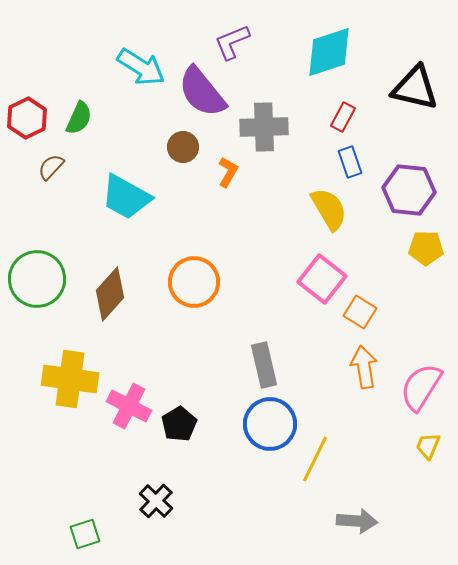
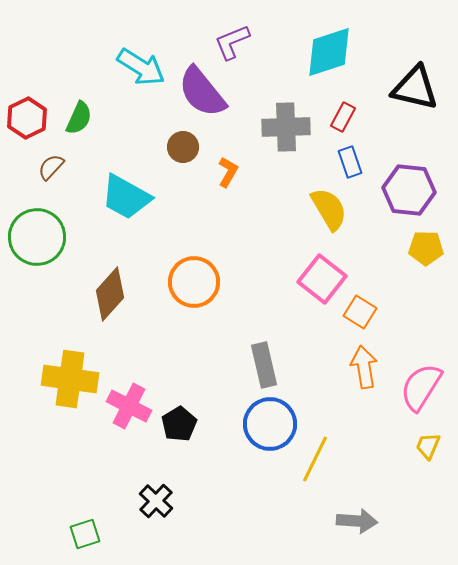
gray cross: moved 22 px right
green circle: moved 42 px up
